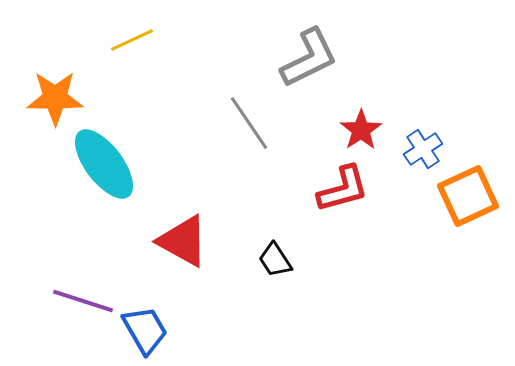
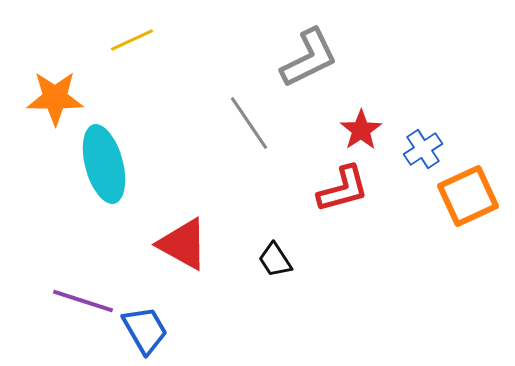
cyan ellipse: rotated 22 degrees clockwise
red triangle: moved 3 px down
